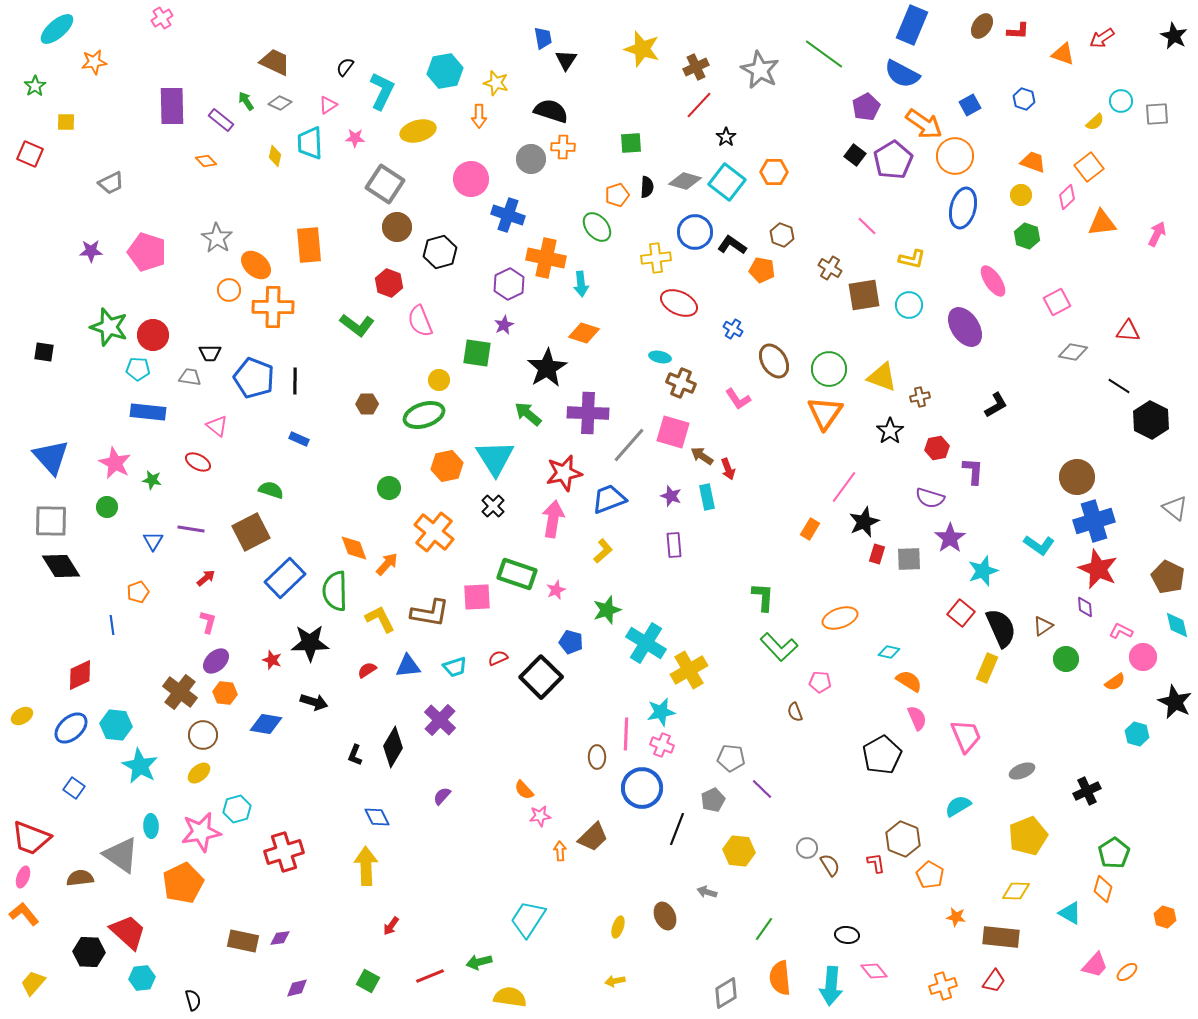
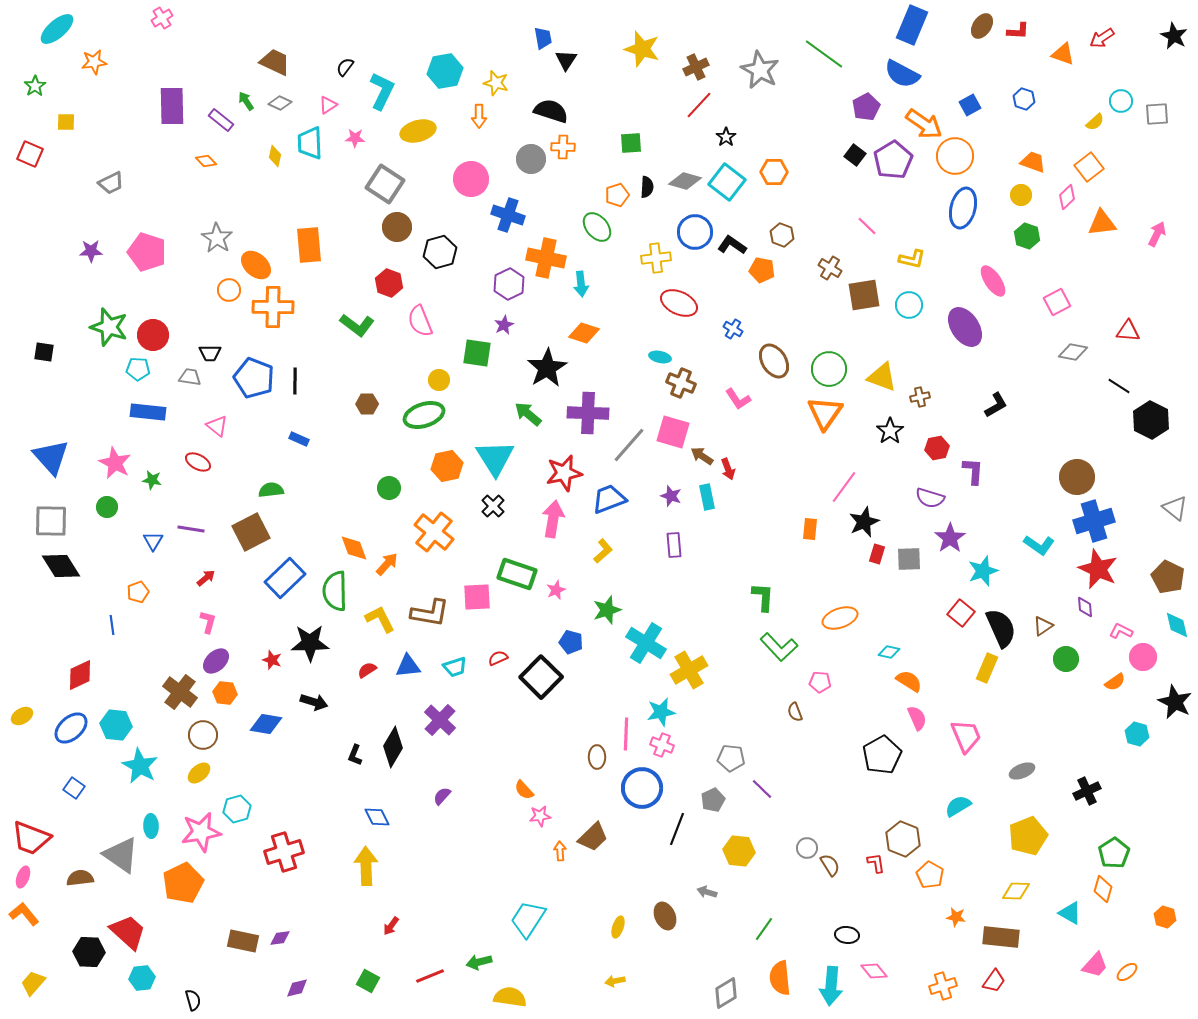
green semicircle at (271, 490): rotated 25 degrees counterclockwise
orange rectangle at (810, 529): rotated 25 degrees counterclockwise
